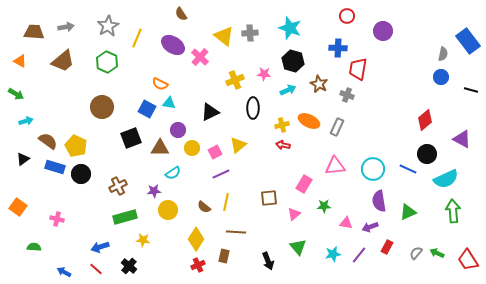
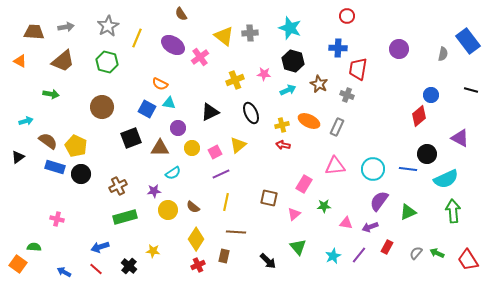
purple circle at (383, 31): moved 16 px right, 18 px down
pink cross at (200, 57): rotated 12 degrees clockwise
green hexagon at (107, 62): rotated 10 degrees counterclockwise
blue circle at (441, 77): moved 10 px left, 18 px down
green arrow at (16, 94): moved 35 px right; rotated 21 degrees counterclockwise
black ellipse at (253, 108): moved 2 px left, 5 px down; rotated 25 degrees counterclockwise
red diamond at (425, 120): moved 6 px left, 4 px up
purple circle at (178, 130): moved 2 px up
purple triangle at (462, 139): moved 2 px left, 1 px up
black triangle at (23, 159): moved 5 px left, 2 px up
blue line at (408, 169): rotated 18 degrees counterclockwise
brown square at (269, 198): rotated 18 degrees clockwise
purple semicircle at (379, 201): rotated 45 degrees clockwise
orange square at (18, 207): moved 57 px down
brown semicircle at (204, 207): moved 11 px left
yellow star at (143, 240): moved 10 px right, 11 px down
cyan star at (333, 254): moved 2 px down; rotated 14 degrees counterclockwise
black arrow at (268, 261): rotated 24 degrees counterclockwise
